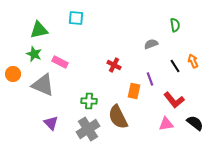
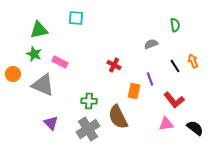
black semicircle: moved 5 px down
